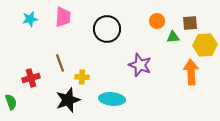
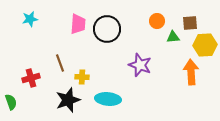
pink trapezoid: moved 15 px right, 7 px down
cyan ellipse: moved 4 px left
